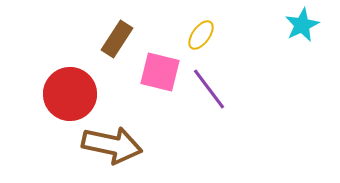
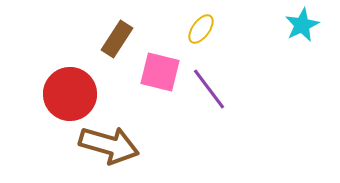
yellow ellipse: moved 6 px up
brown arrow: moved 3 px left; rotated 4 degrees clockwise
